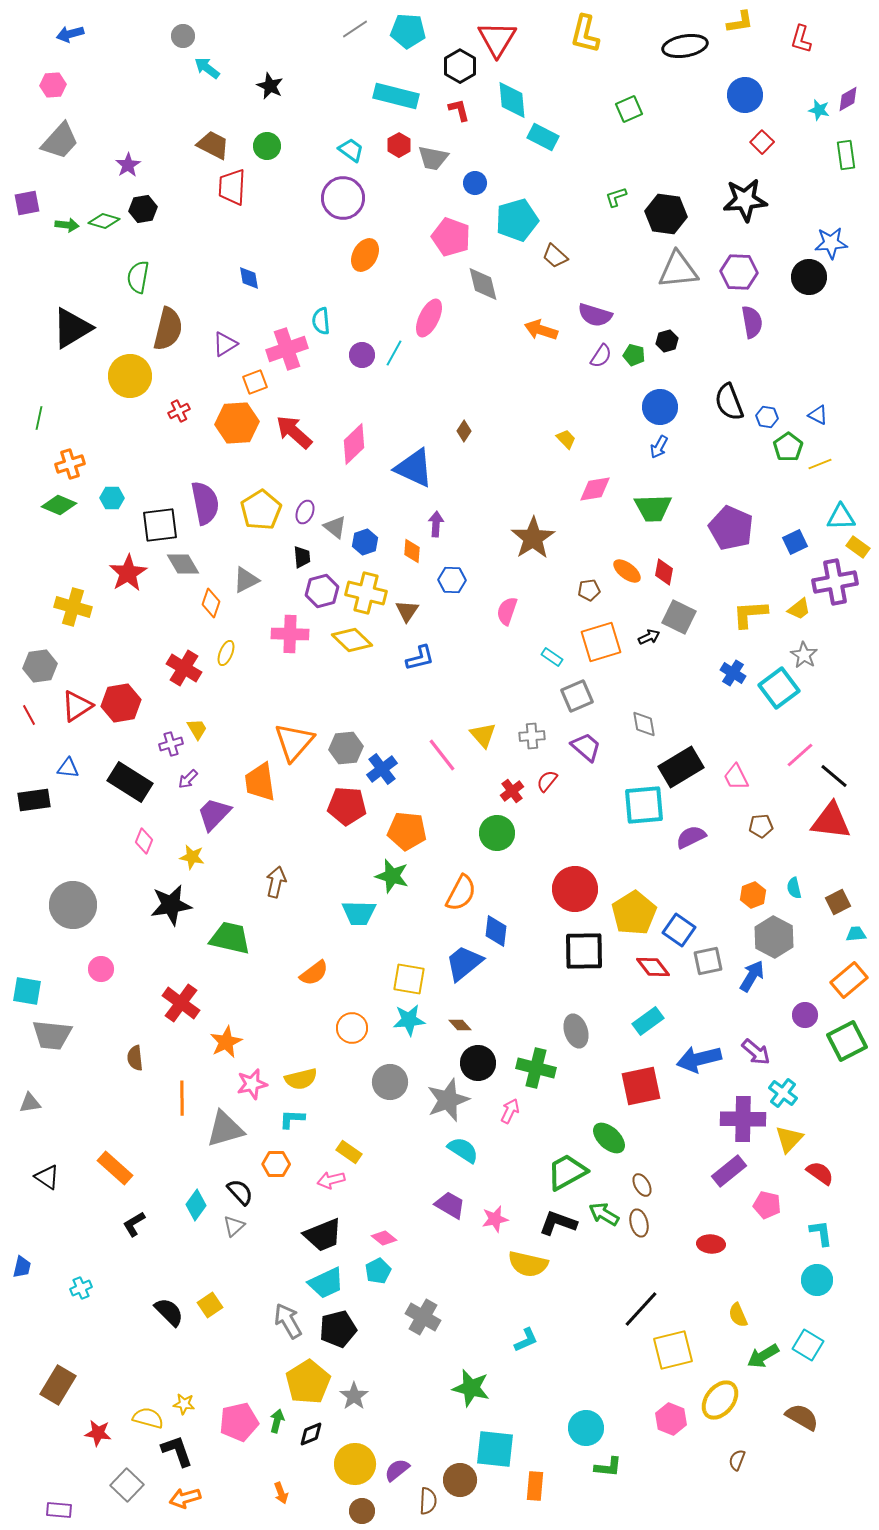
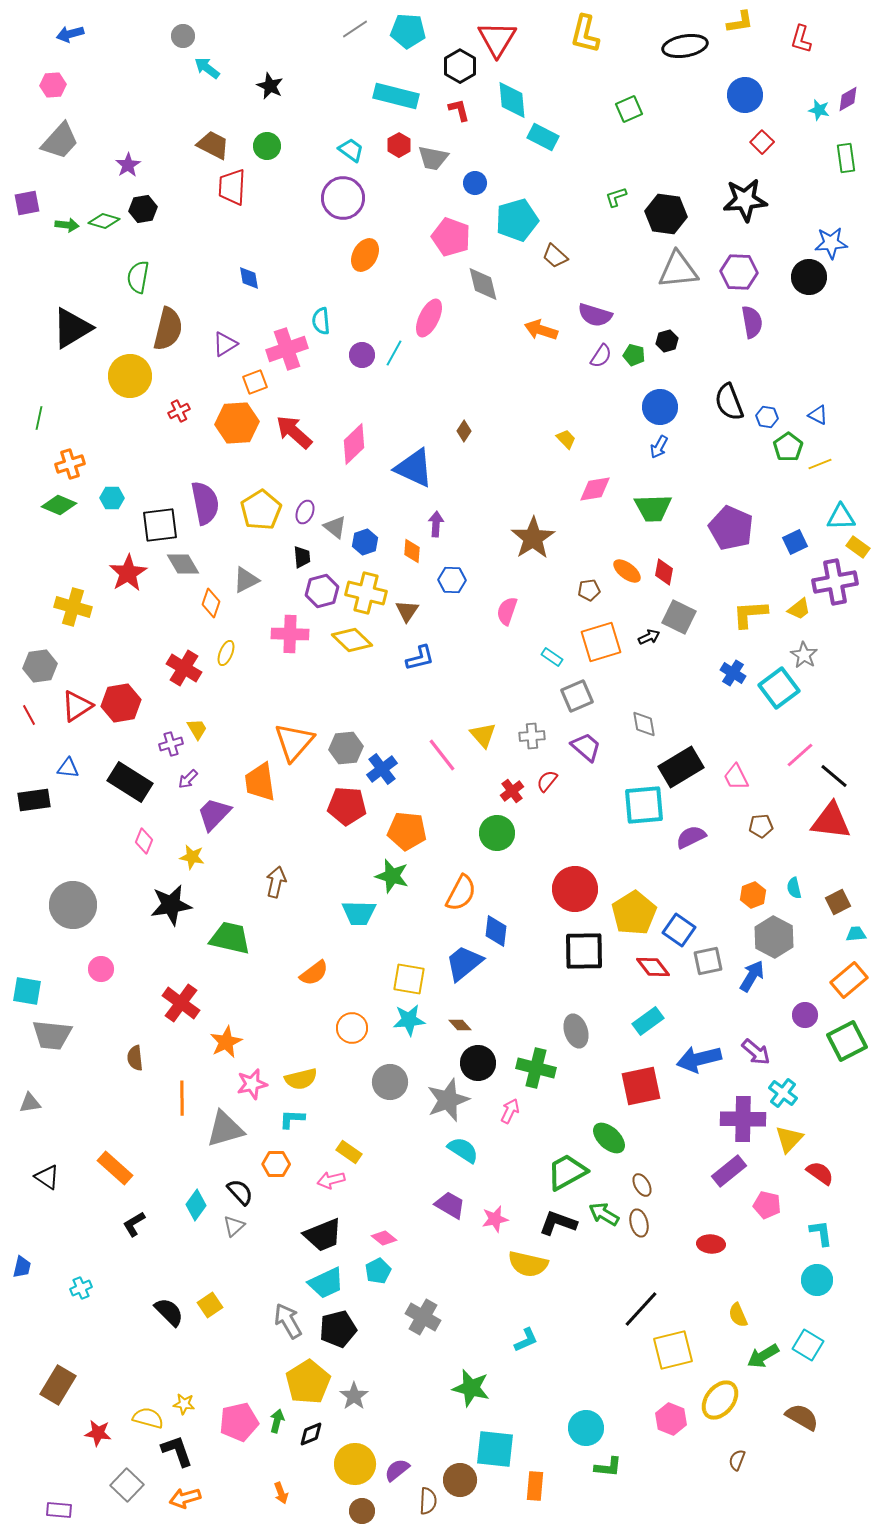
green rectangle at (846, 155): moved 3 px down
